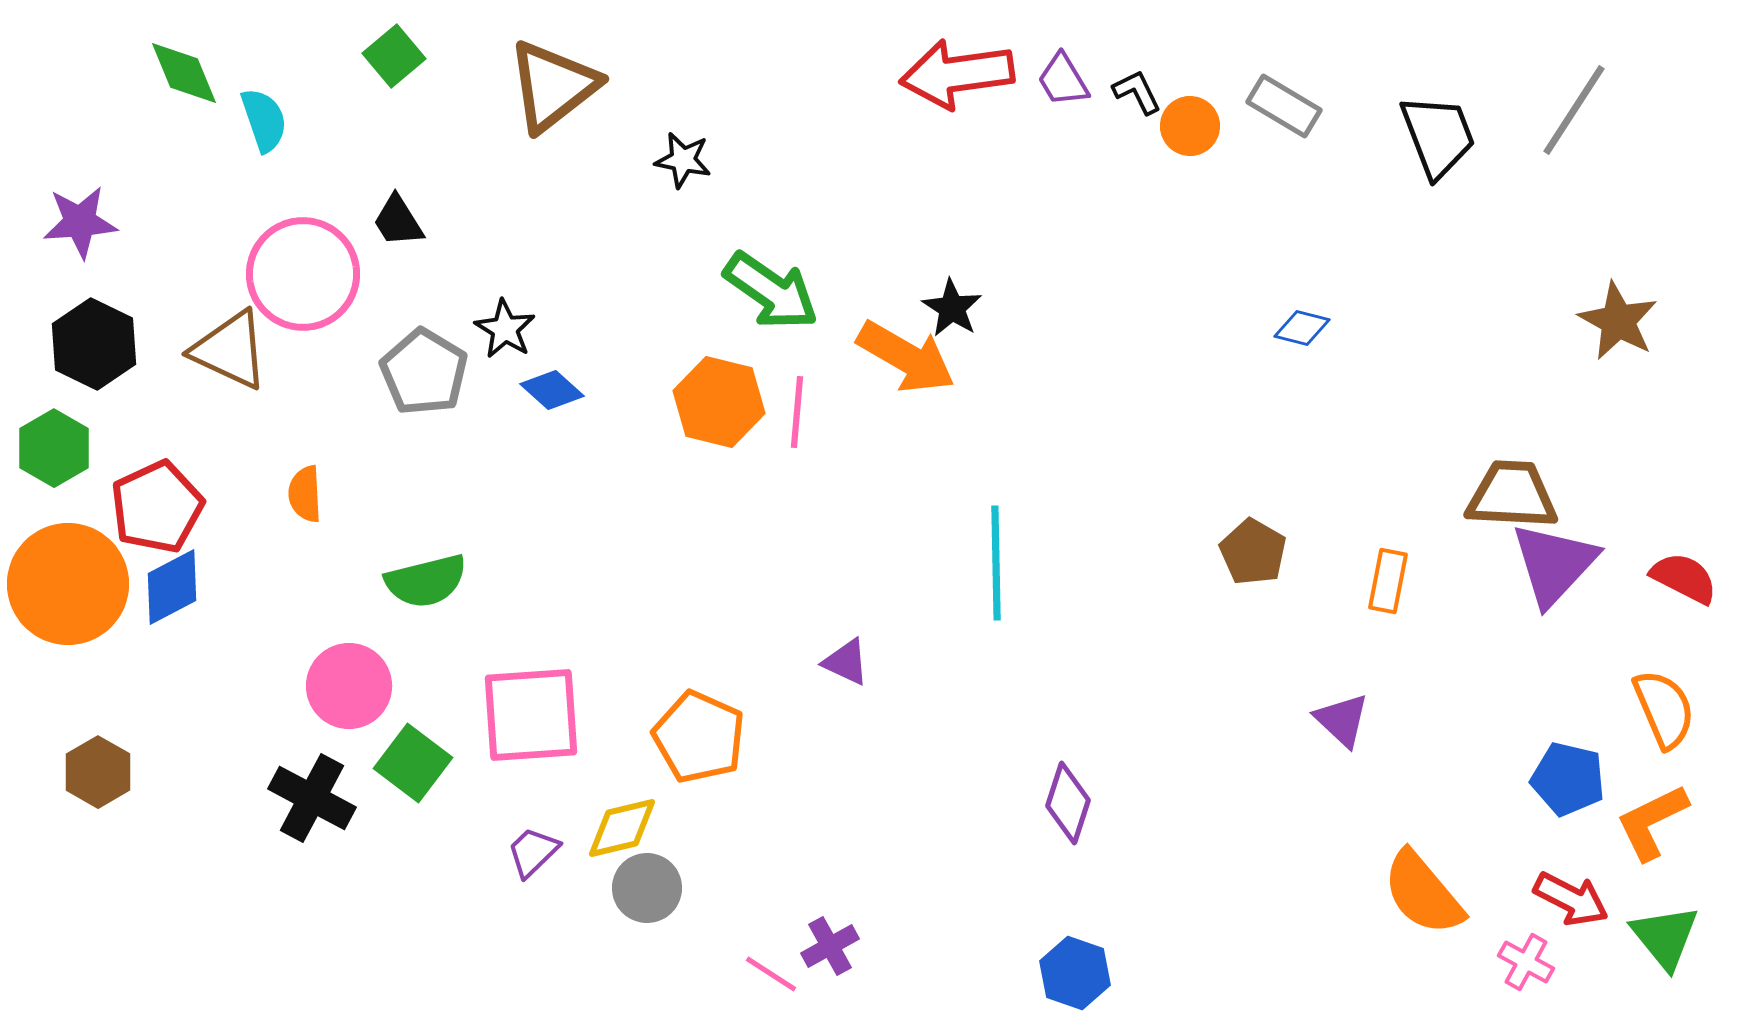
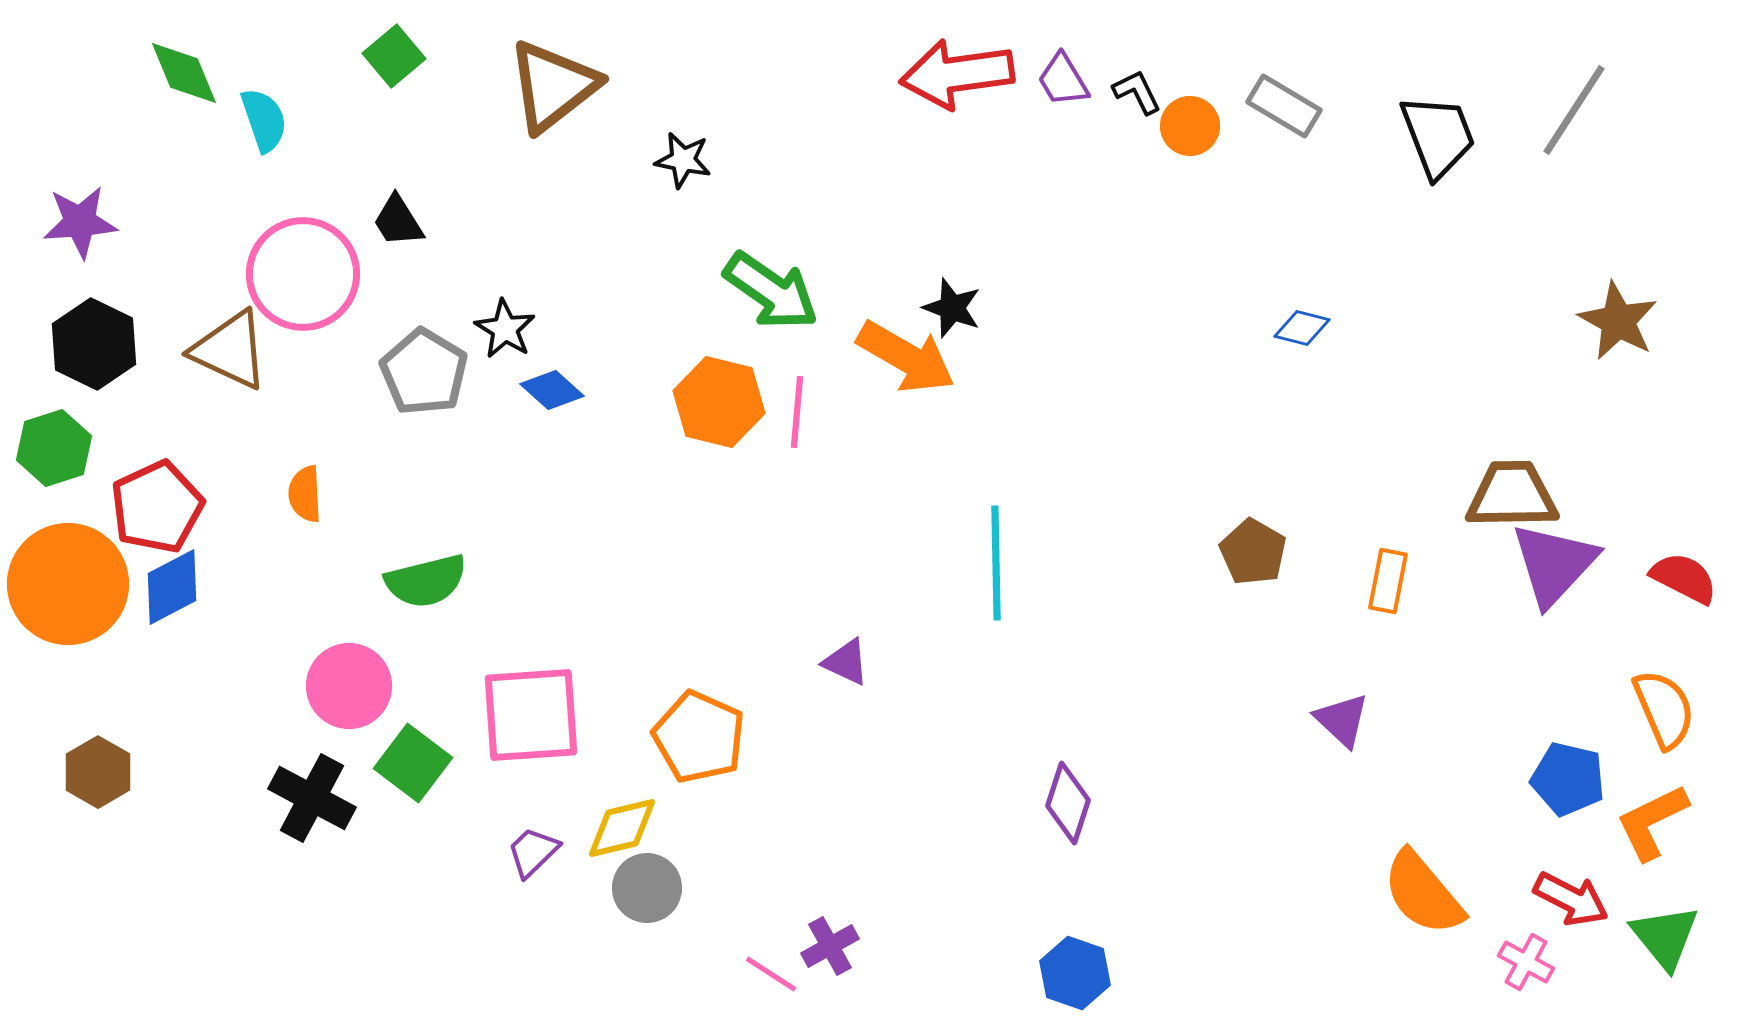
black star at (952, 308): rotated 12 degrees counterclockwise
green hexagon at (54, 448): rotated 12 degrees clockwise
brown trapezoid at (1512, 495): rotated 4 degrees counterclockwise
